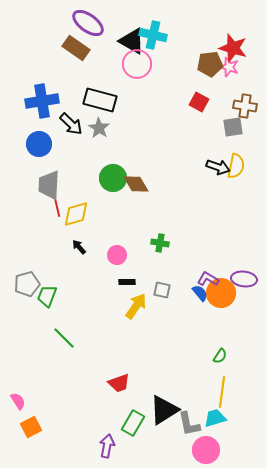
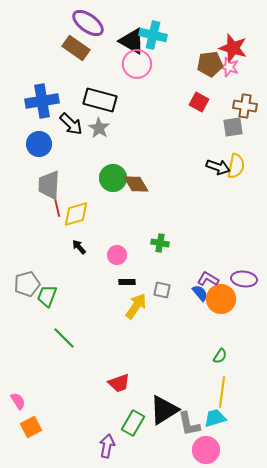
orange circle at (221, 293): moved 6 px down
